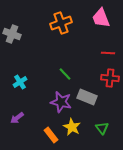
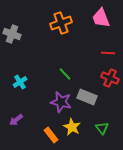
red cross: rotated 18 degrees clockwise
purple arrow: moved 1 px left, 2 px down
